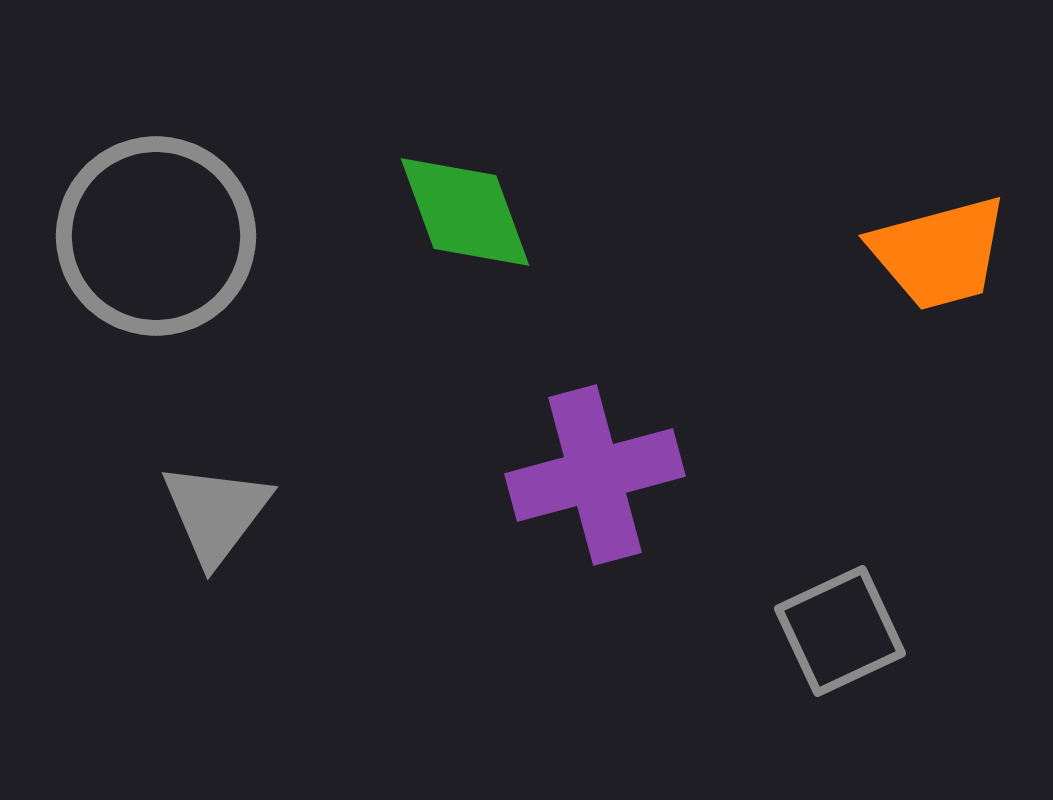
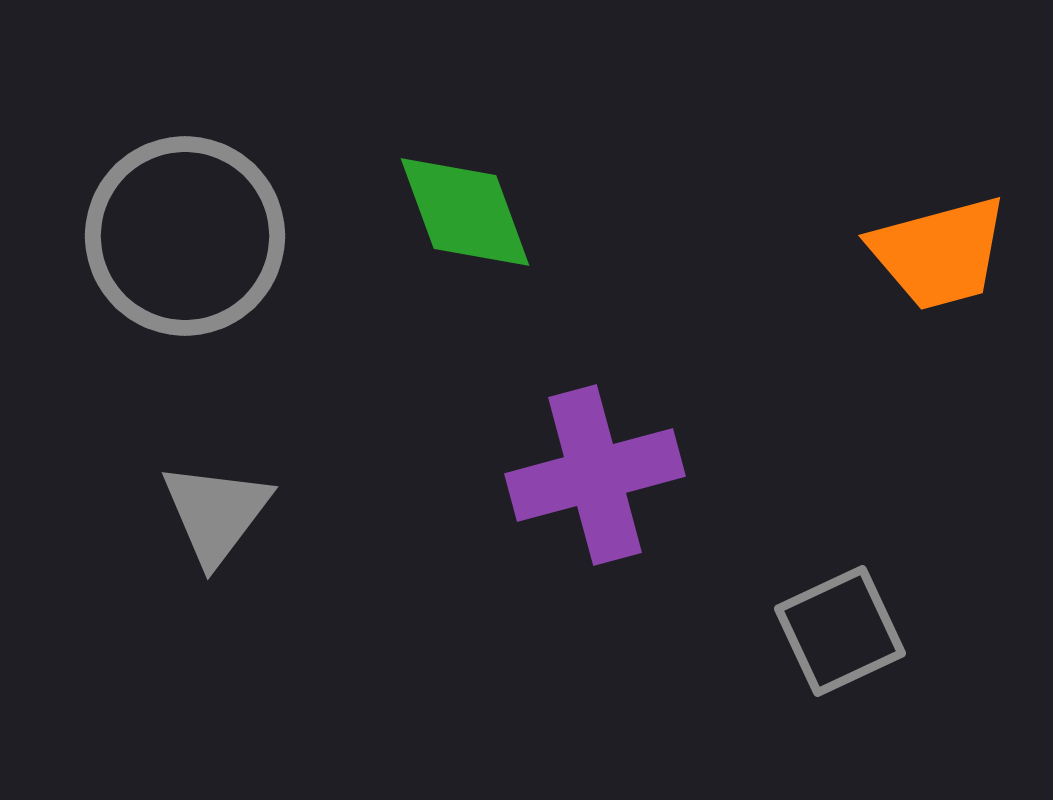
gray circle: moved 29 px right
